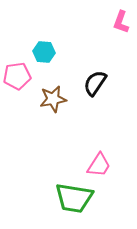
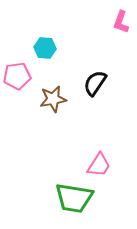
cyan hexagon: moved 1 px right, 4 px up
